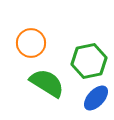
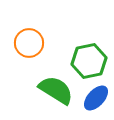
orange circle: moved 2 px left
green semicircle: moved 9 px right, 7 px down
